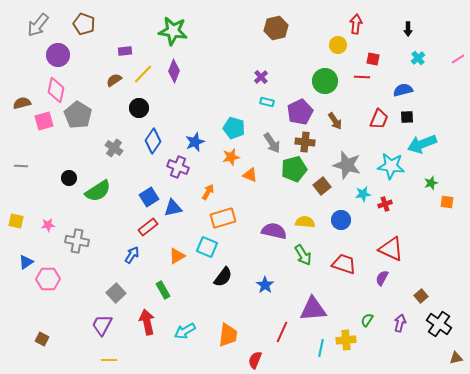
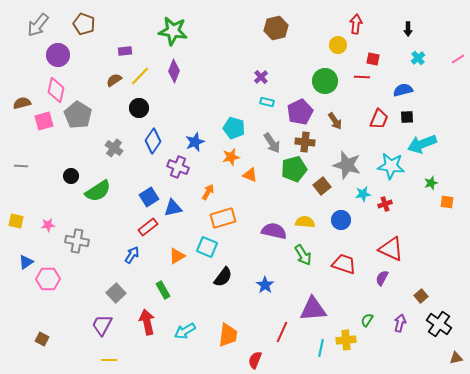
yellow line at (143, 74): moved 3 px left, 2 px down
black circle at (69, 178): moved 2 px right, 2 px up
